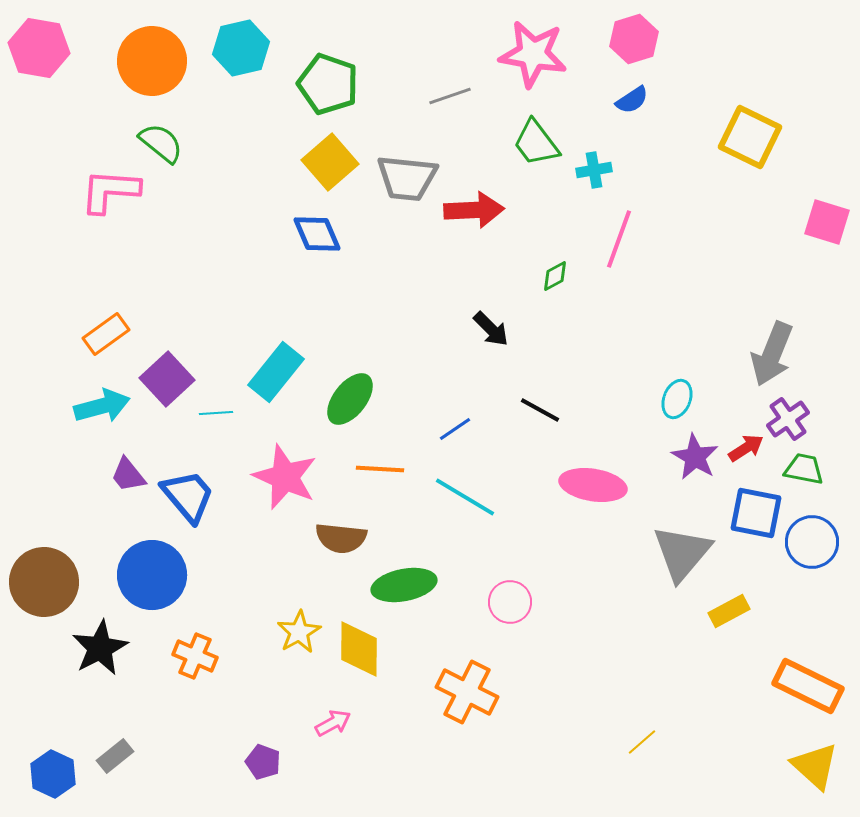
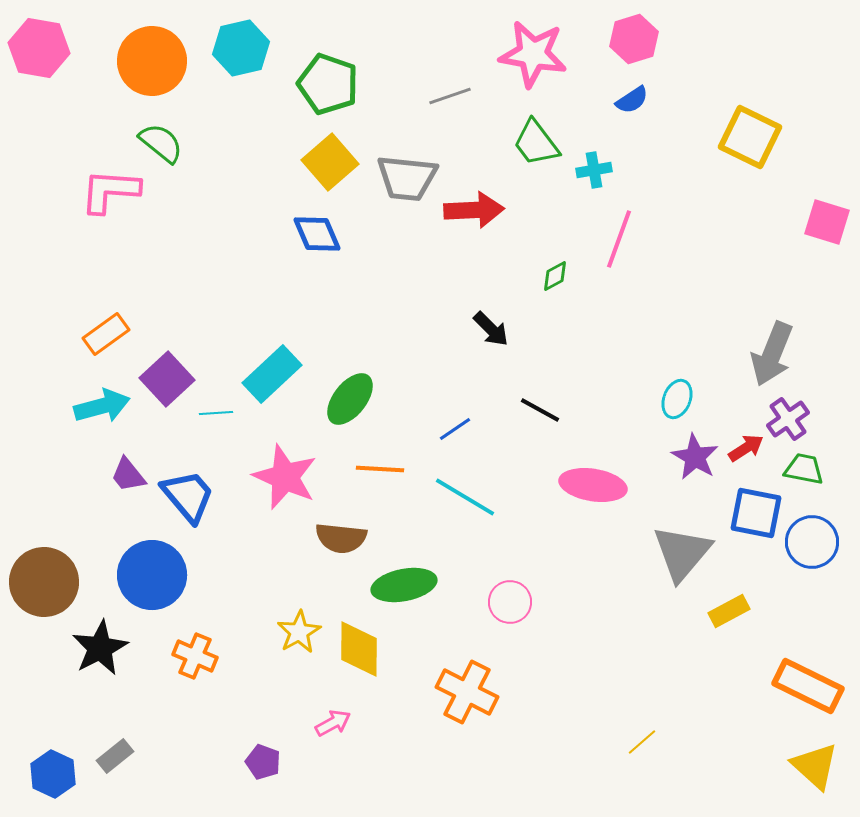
cyan rectangle at (276, 372): moved 4 px left, 2 px down; rotated 8 degrees clockwise
